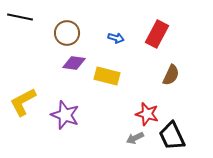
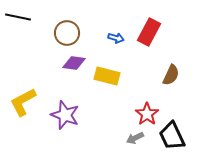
black line: moved 2 px left
red rectangle: moved 8 px left, 2 px up
red star: rotated 20 degrees clockwise
